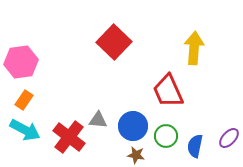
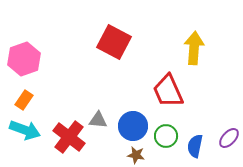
red square: rotated 16 degrees counterclockwise
pink hexagon: moved 3 px right, 3 px up; rotated 12 degrees counterclockwise
cyan arrow: rotated 8 degrees counterclockwise
